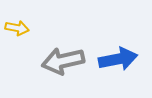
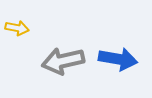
blue arrow: rotated 21 degrees clockwise
